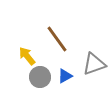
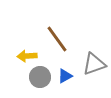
yellow arrow: rotated 54 degrees counterclockwise
